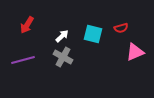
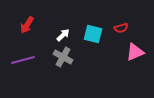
white arrow: moved 1 px right, 1 px up
